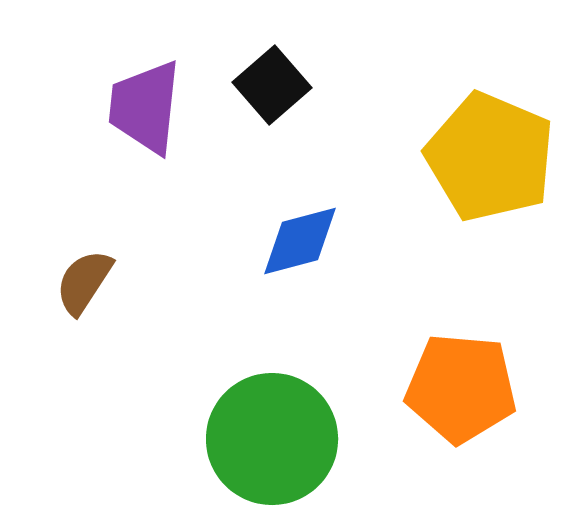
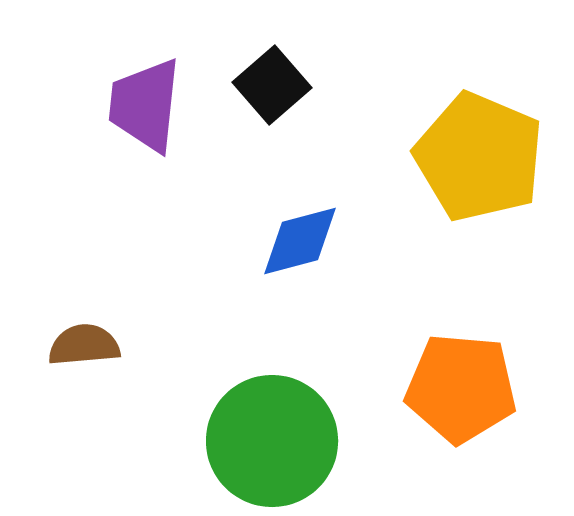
purple trapezoid: moved 2 px up
yellow pentagon: moved 11 px left
brown semicircle: moved 63 px down; rotated 52 degrees clockwise
green circle: moved 2 px down
